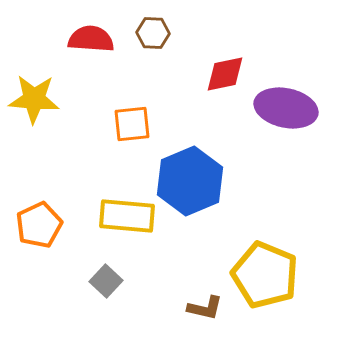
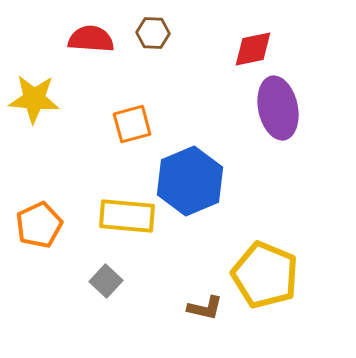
red diamond: moved 28 px right, 25 px up
purple ellipse: moved 8 px left; rotated 66 degrees clockwise
orange square: rotated 9 degrees counterclockwise
